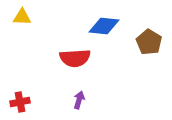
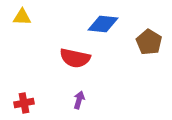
blue diamond: moved 1 px left, 2 px up
red semicircle: rotated 16 degrees clockwise
red cross: moved 4 px right, 1 px down
